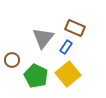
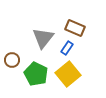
blue rectangle: moved 1 px right, 1 px down
green pentagon: moved 2 px up
